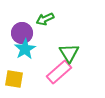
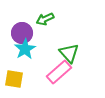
green triangle: rotated 10 degrees counterclockwise
